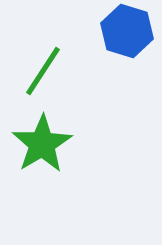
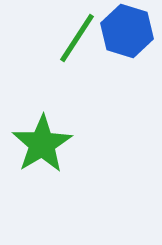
green line: moved 34 px right, 33 px up
